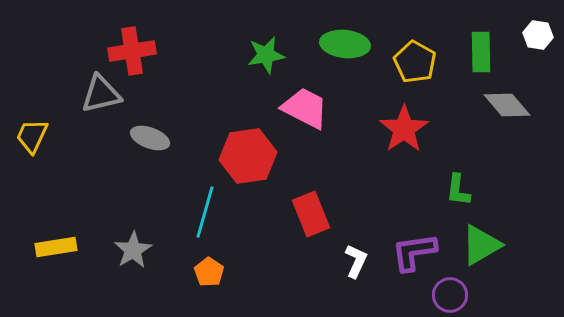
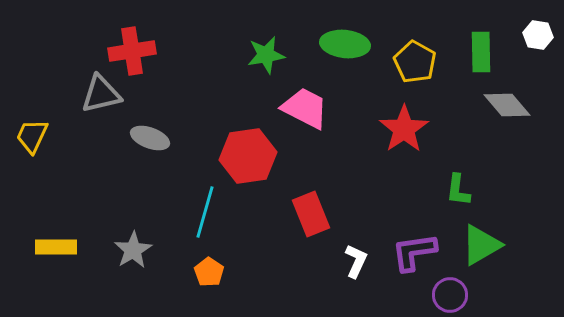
yellow rectangle: rotated 9 degrees clockwise
